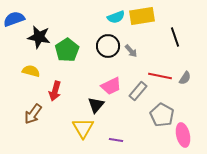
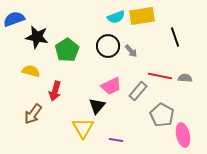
black star: moved 2 px left
gray semicircle: rotated 120 degrees counterclockwise
black triangle: moved 1 px right, 1 px down
